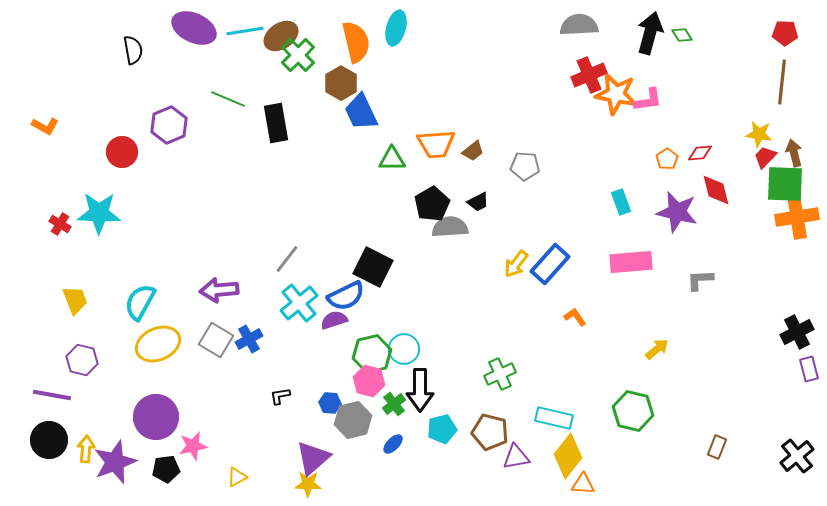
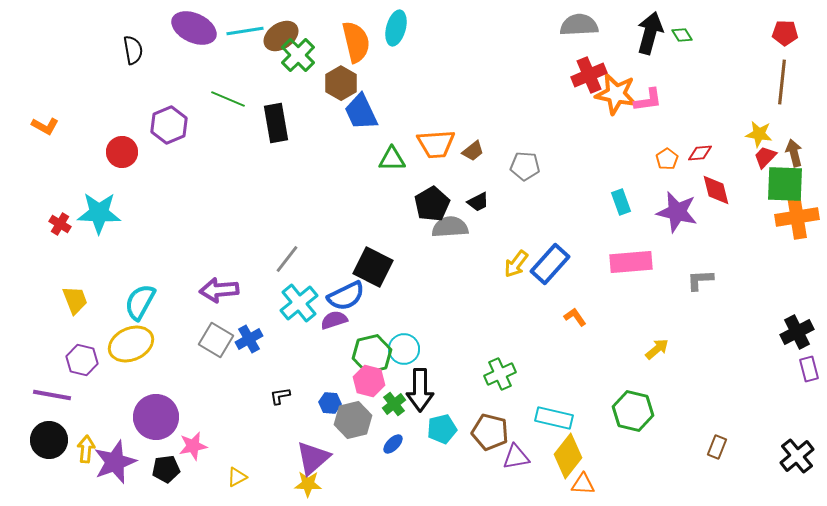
yellow ellipse at (158, 344): moved 27 px left
